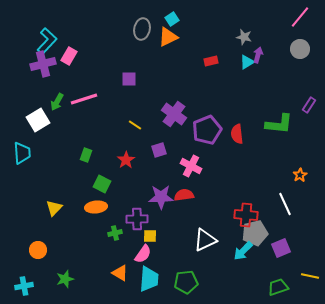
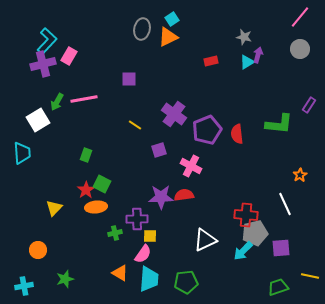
pink line at (84, 99): rotated 8 degrees clockwise
red star at (126, 160): moved 40 px left, 30 px down
purple square at (281, 248): rotated 18 degrees clockwise
